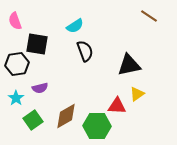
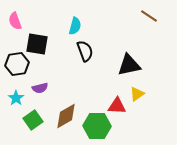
cyan semicircle: rotated 42 degrees counterclockwise
